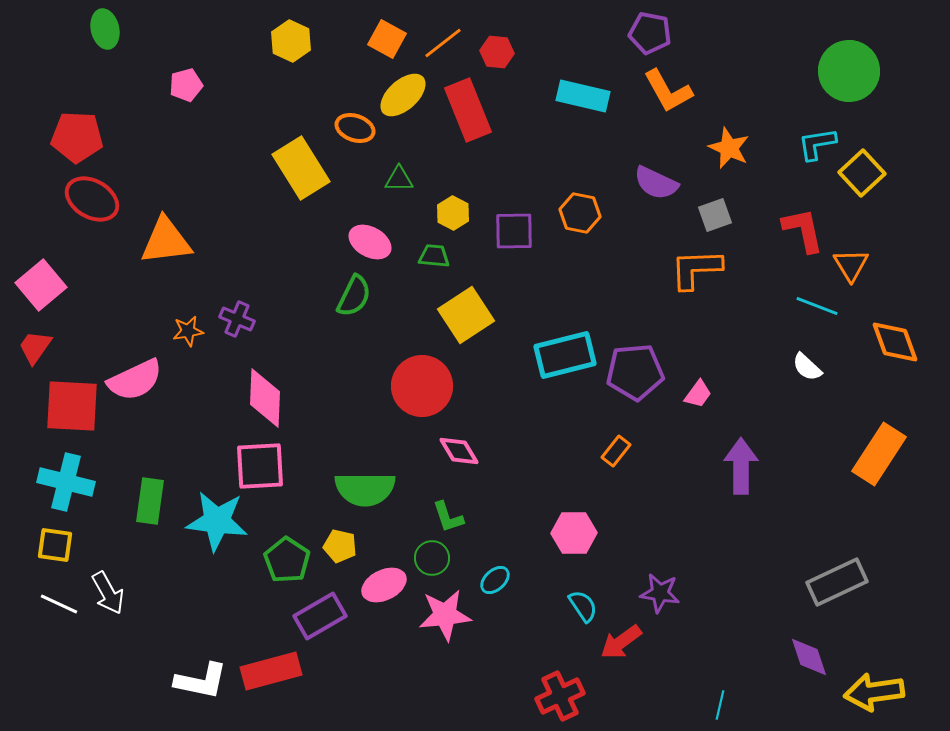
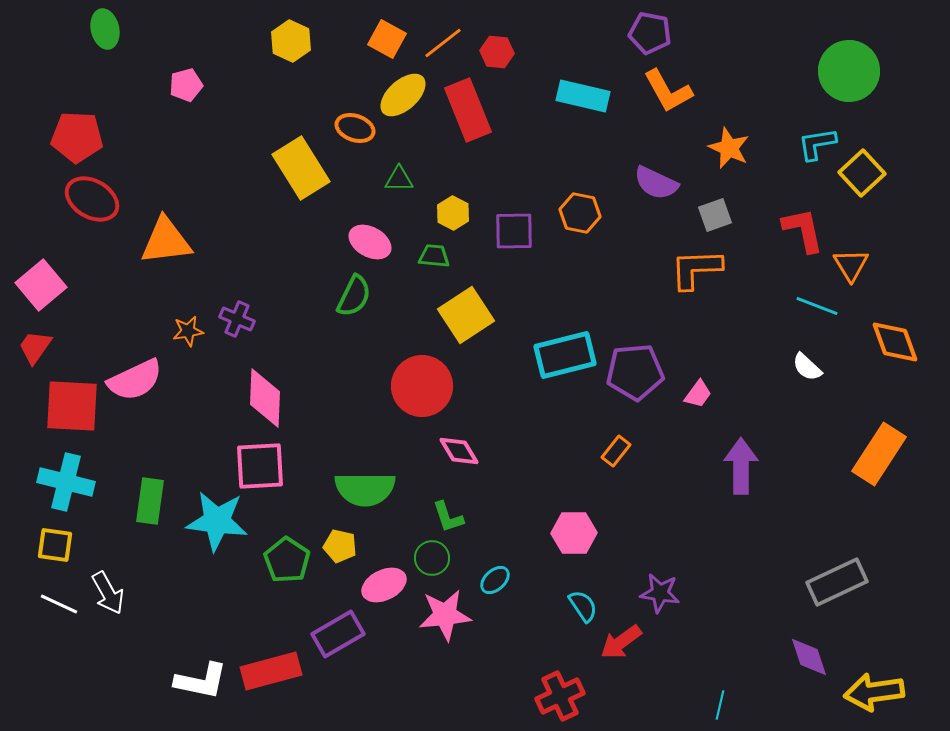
purple rectangle at (320, 616): moved 18 px right, 18 px down
